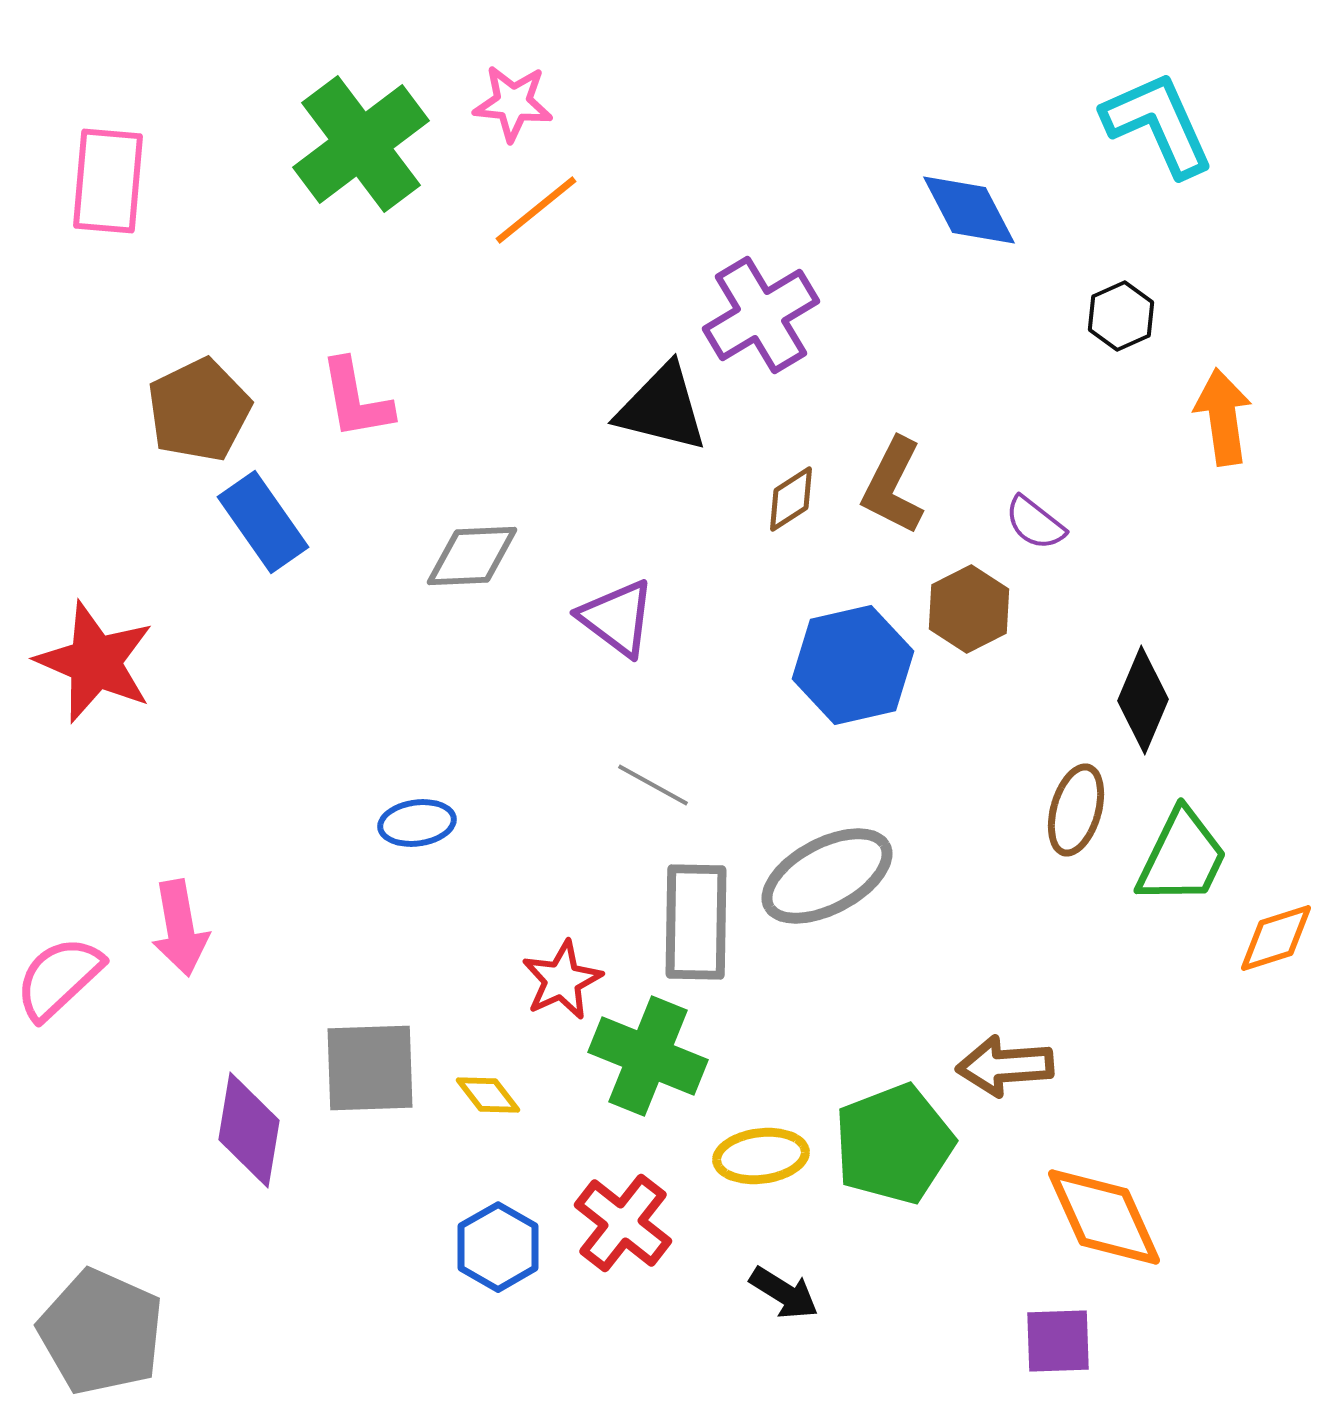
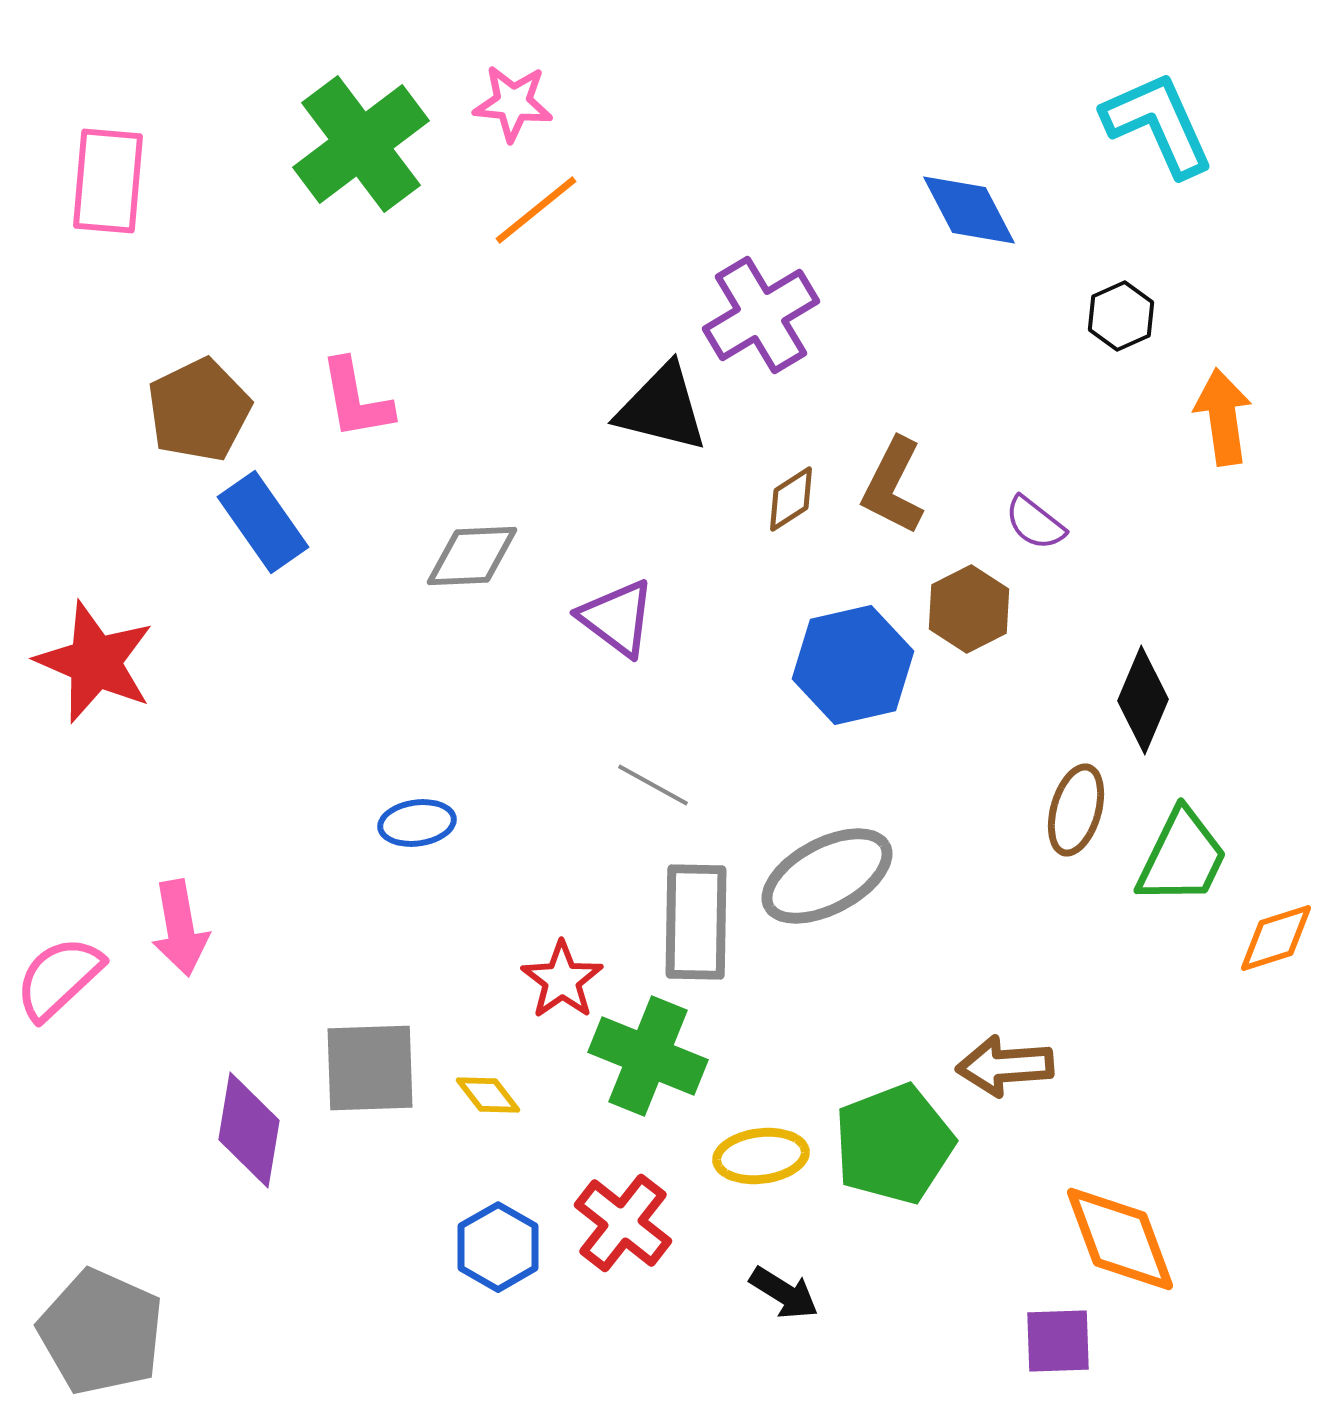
red star at (562, 980): rotated 10 degrees counterclockwise
orange diamond at (1104, 1217): moved 16 px right, 22 px down; rotated 4 degrees clockwise
